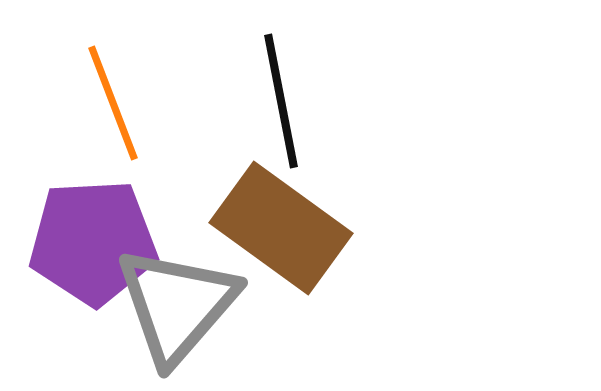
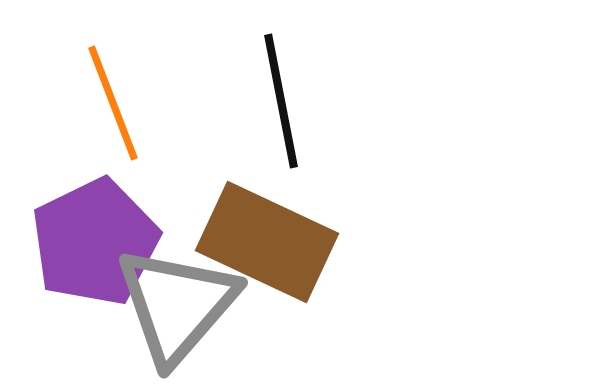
brown rectangle: moved 14 px left, 14 px down; rotated 11 degrees counterclockwise
purple pentagon: moved 2 px right; rotated 23 degrees counterclockwise
